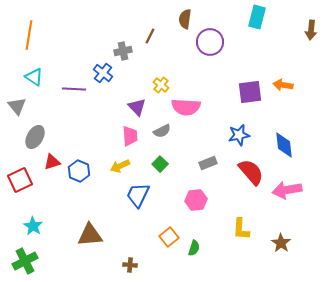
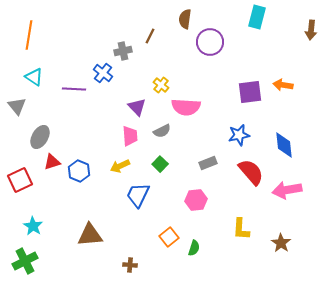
gray ellipse: moved 5 px right
